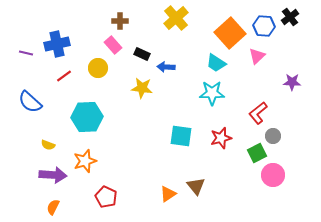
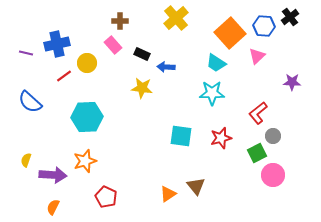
yellow circle: moved 11 px left, 5 px up
yellow semicircle: moved 22 px left, 15 px down; rotated 88 degrees clockwise
